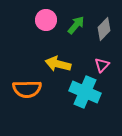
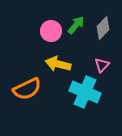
pink circle: moved 5 px right, 11 px down
gray diamond: moved 1 px left, 1 px up
orange semicircle: rotated 24 degrees counterclockwise
